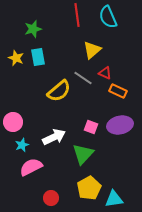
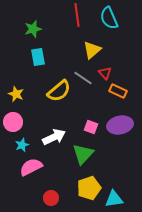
cyan semicircle: moved 1 px right, 1 px down
yellow star: moved 36 px down
red triangle: rotated 24 degrees clockwise
yellow pentagon: rotated 10 degrees clockwise
